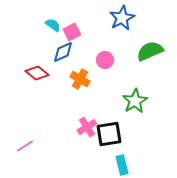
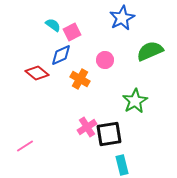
blue diamond: moved 2 px left, 3 px down
